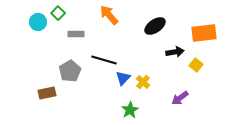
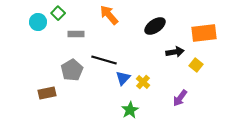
gray pentagon: moved 2 px right, 1 px up
purple arrow: rotated 18 degrees counterclockwise
